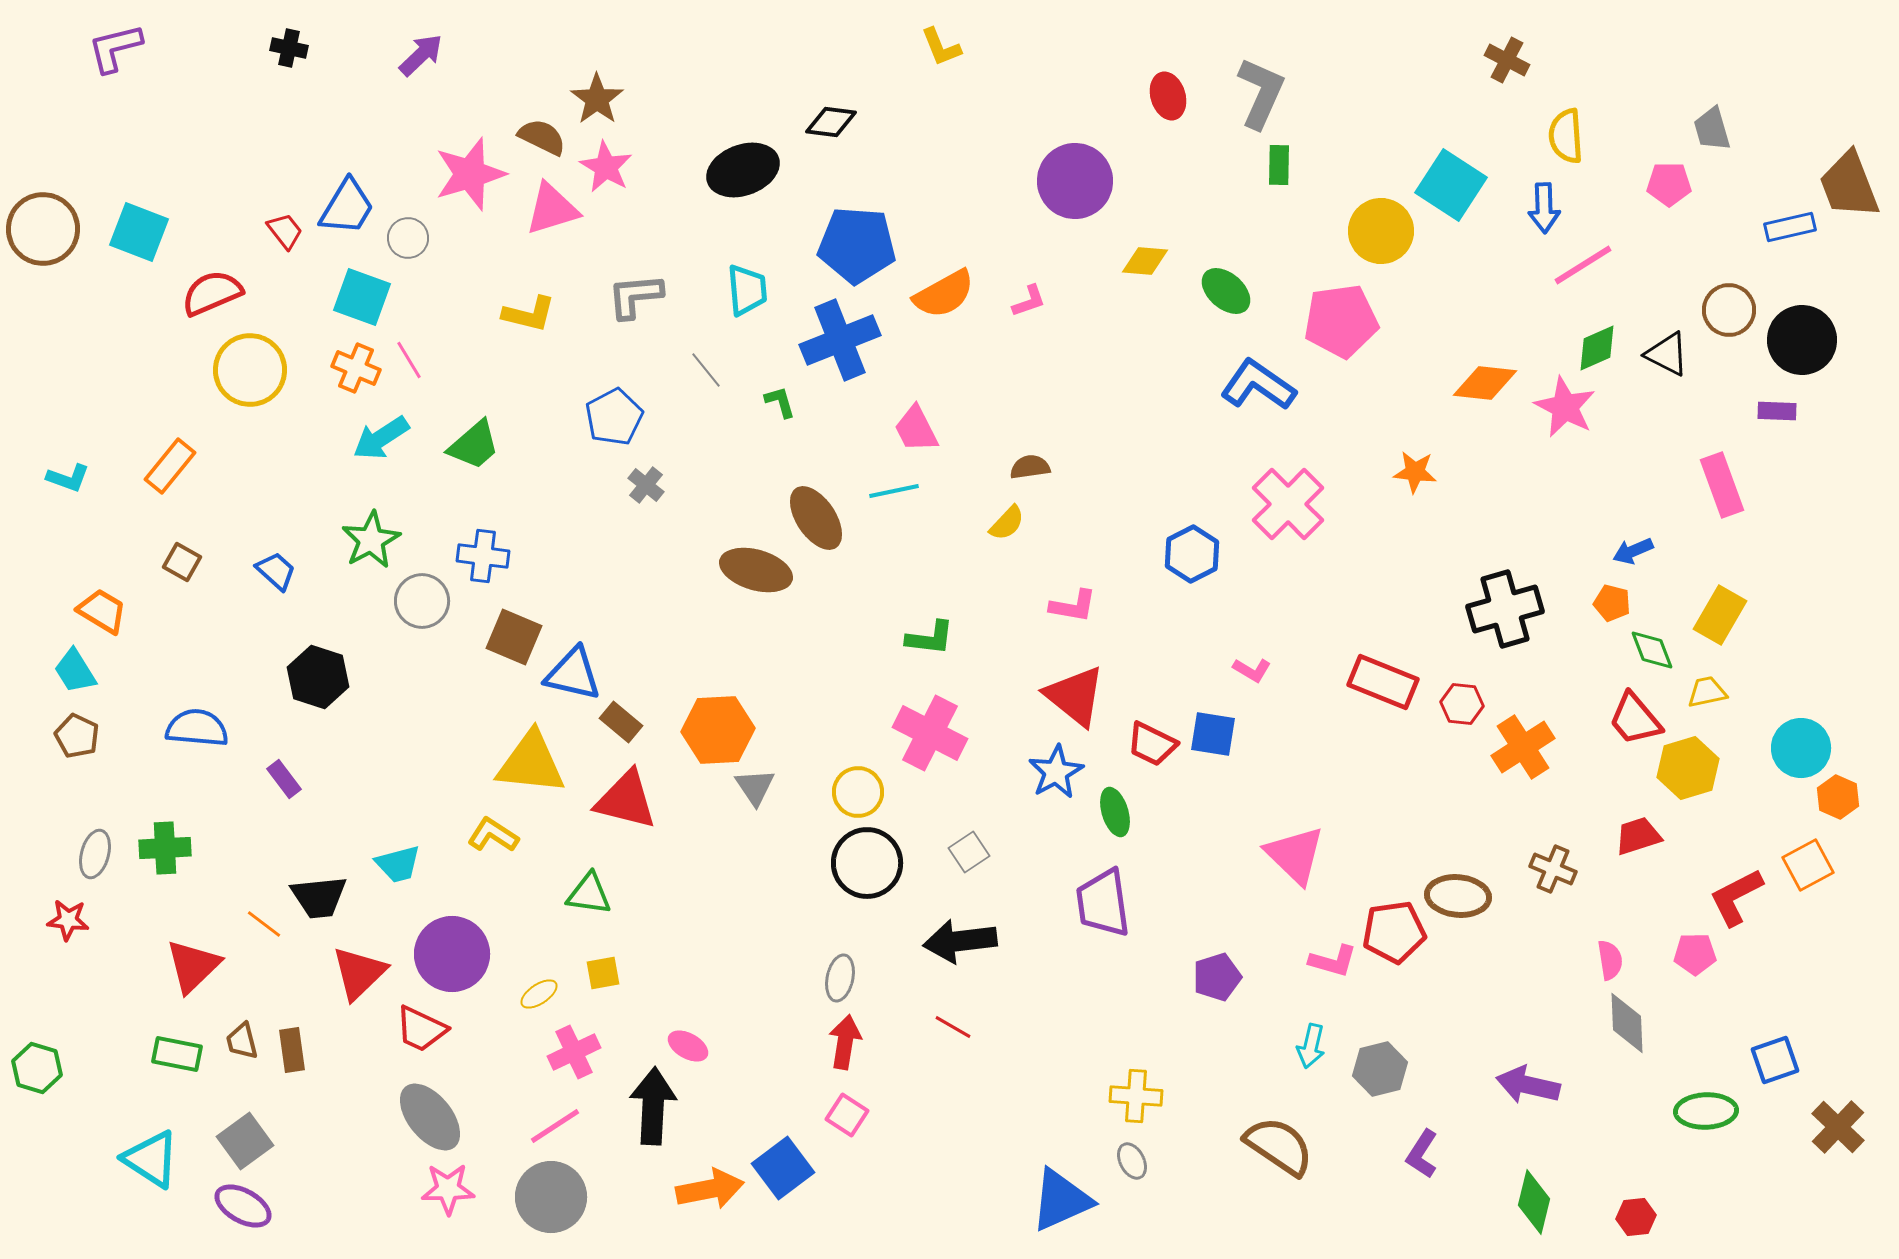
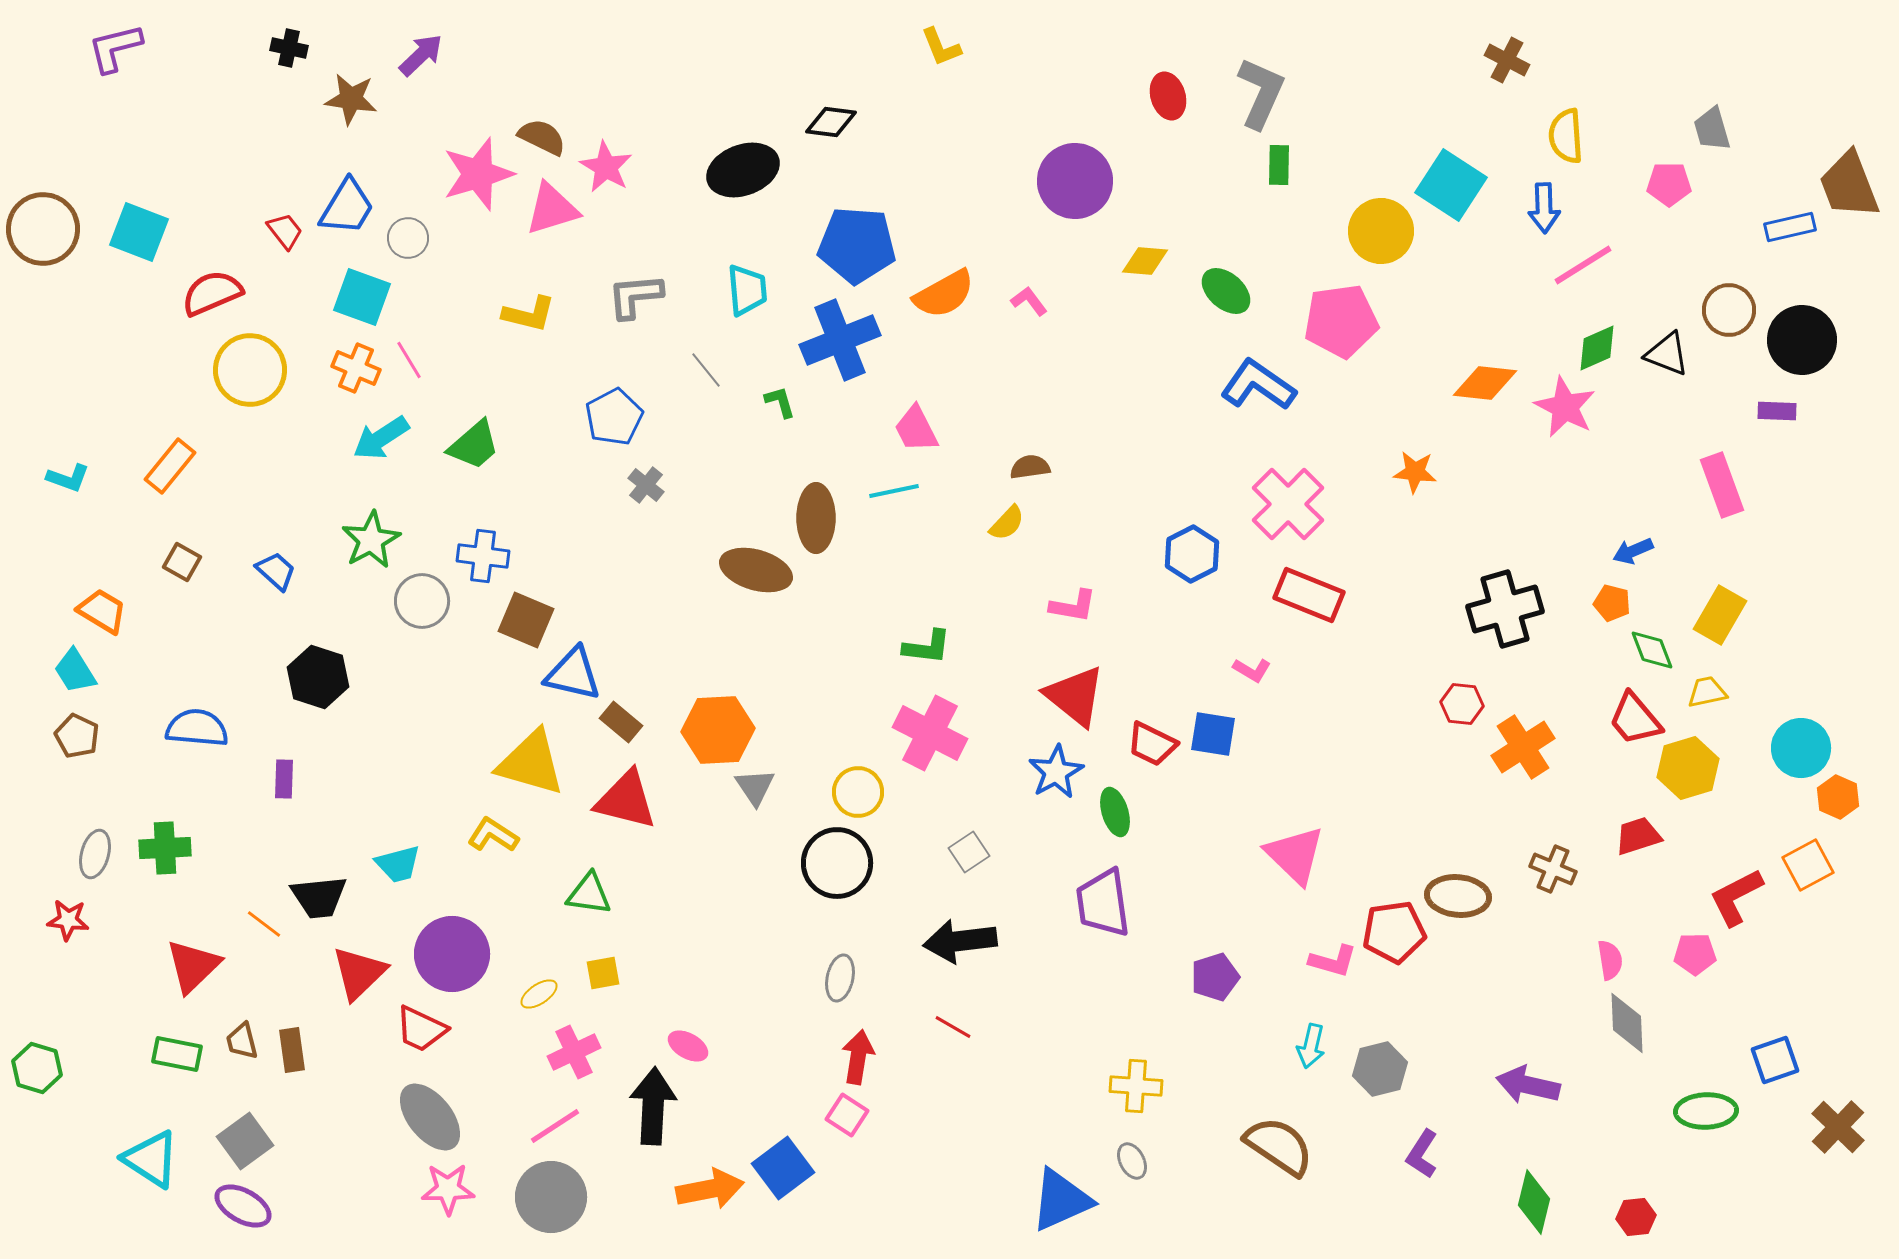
brown star at (597, 99): moved 246 px left; rotated 28 degrees counterclockwise
pink star at (470, 174): moved 8 px right
pink L-shape at (1029, 301): rotated 108 degrees counterclockwise
black triangle at (1667, 354): rotated 6 degrees counterclockwise
brown ellipse at (816, 518): rotated 34 degrees clockwise
brown square at (514, 637): moved 12 px right, 17 px up
green L-shape at (930, 638): moved 3 px left, 9 px down
red rectangle at (1383, 682): moved 74 px left, 87 px up
yellow triangle at (531, 763): rotated 10 degrees clockwise
purple rectangle at (284, 779): rotated 39 degrees clockwise
black circle at (867, 863): moved 30 px left
purple pentagon at (1217, 977): moved 2 px left
red arrow at (845, 1042): moved 13 px right, 15 px down
yellow cross at (1136, 1096): moved 10 px up
